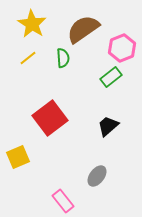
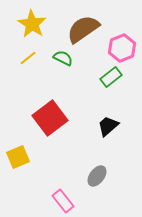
green semicircle: rotated 60 degrees counterclockwise
